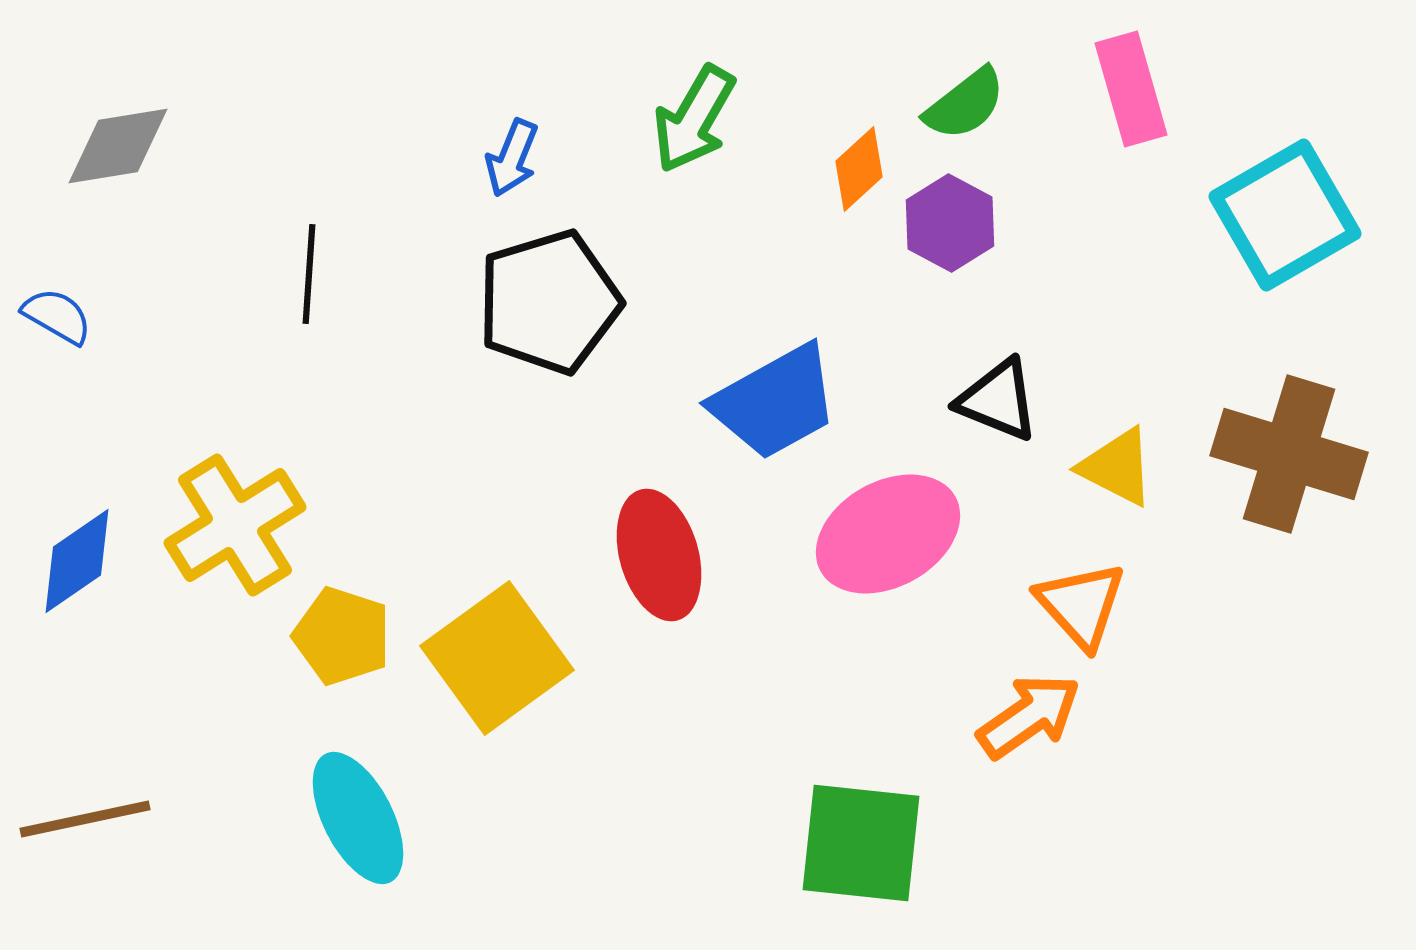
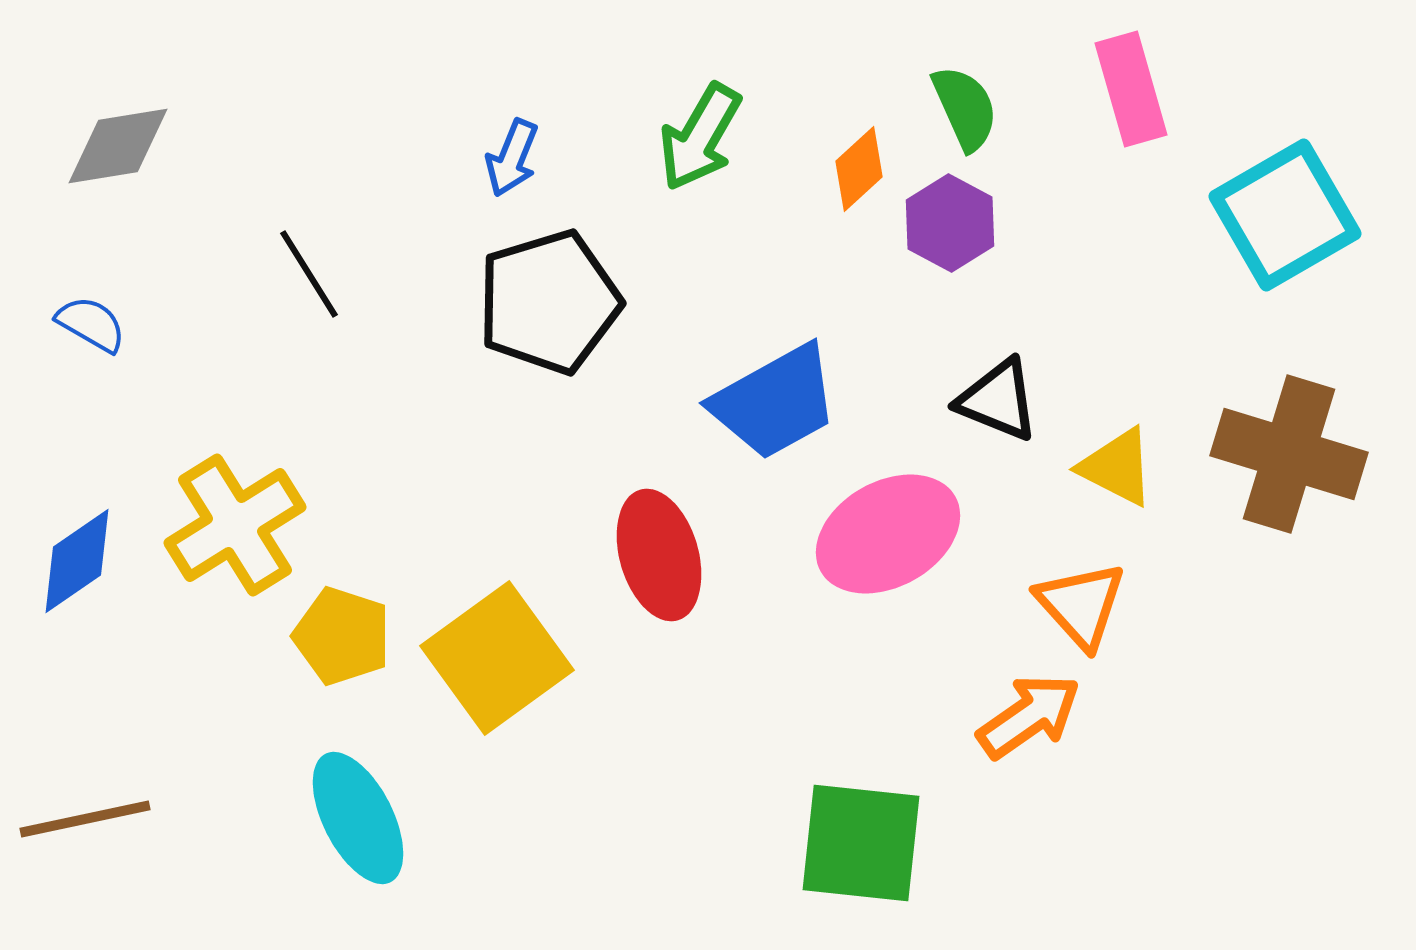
green semicircle: moved 4 px down; rotated 76 degrees counterclockwise
green arrow: moved 6 px right, 18 px down
black line: rotated 36 degrees counterclockwise
blue semicircle: moved 34 px right, 8 px down
